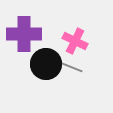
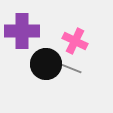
purple cross: moved 2 px left, 3 px up
gray line: moved 1 px left, 1 px down
